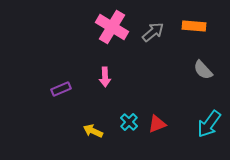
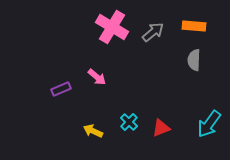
gray semicircle: moved 9 px left, 10 px up; rotated 45 degrees clockwise
pink arrow: moved 8 px left; rotated 48 degrees counterclockwise
red triangle: moved 4 px right, 4 px down
